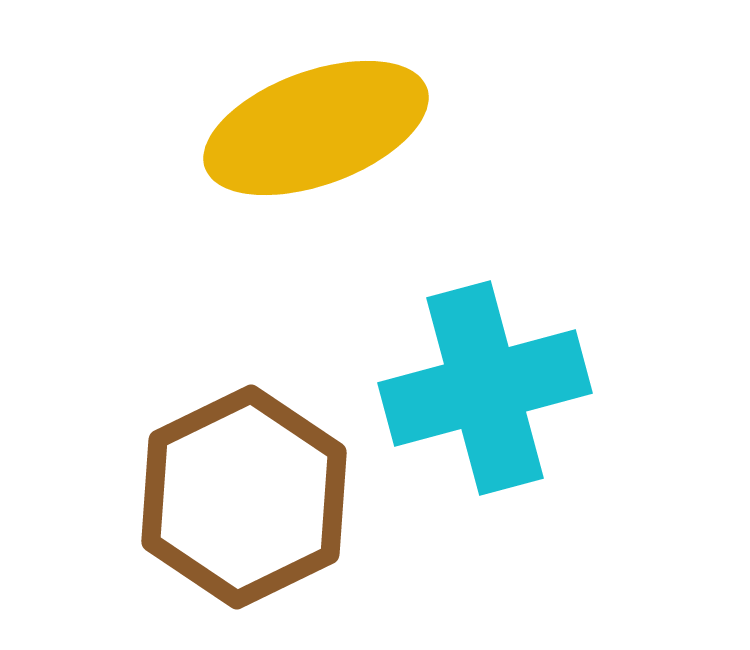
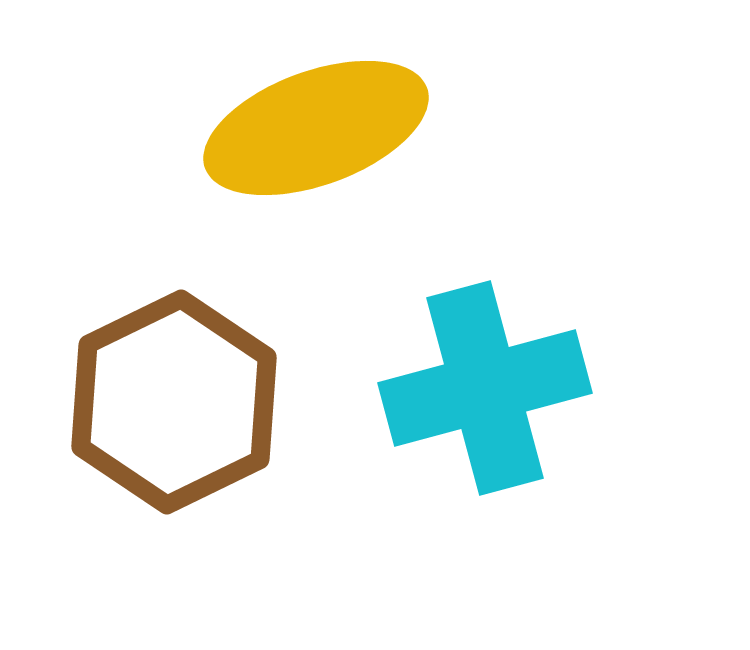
brown hexagon: moved 70 px left, 95 px up
